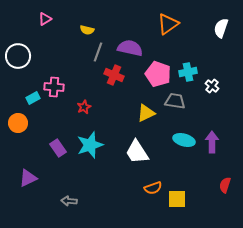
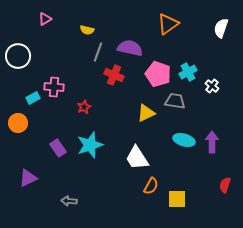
cyan cross: rotated 18 degrees counterclockwise
white trapezoid: moved 6 px down
orange semicircle: moved 2 px left, 2 px up; rotated 42 degrees counterclockwise
